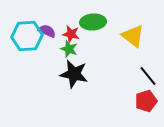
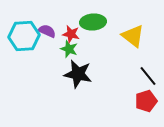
cyan hexagon: moved 3 px left
black star: moved 4 px right
